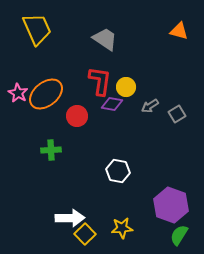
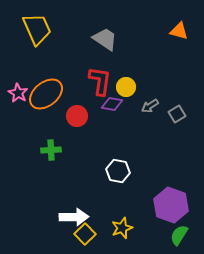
white arrow: moved 4 px right, 1 px up
yellow star: rotated 15 degrees counterclockwise
